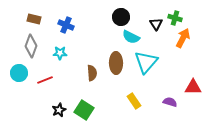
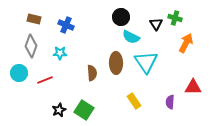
orange arrow: moved 3 px right, 5 px down
cyan triangle: rotated 15 degrees counterclockwise
purple semicircle: rotated 104 degrees counterclockwise
